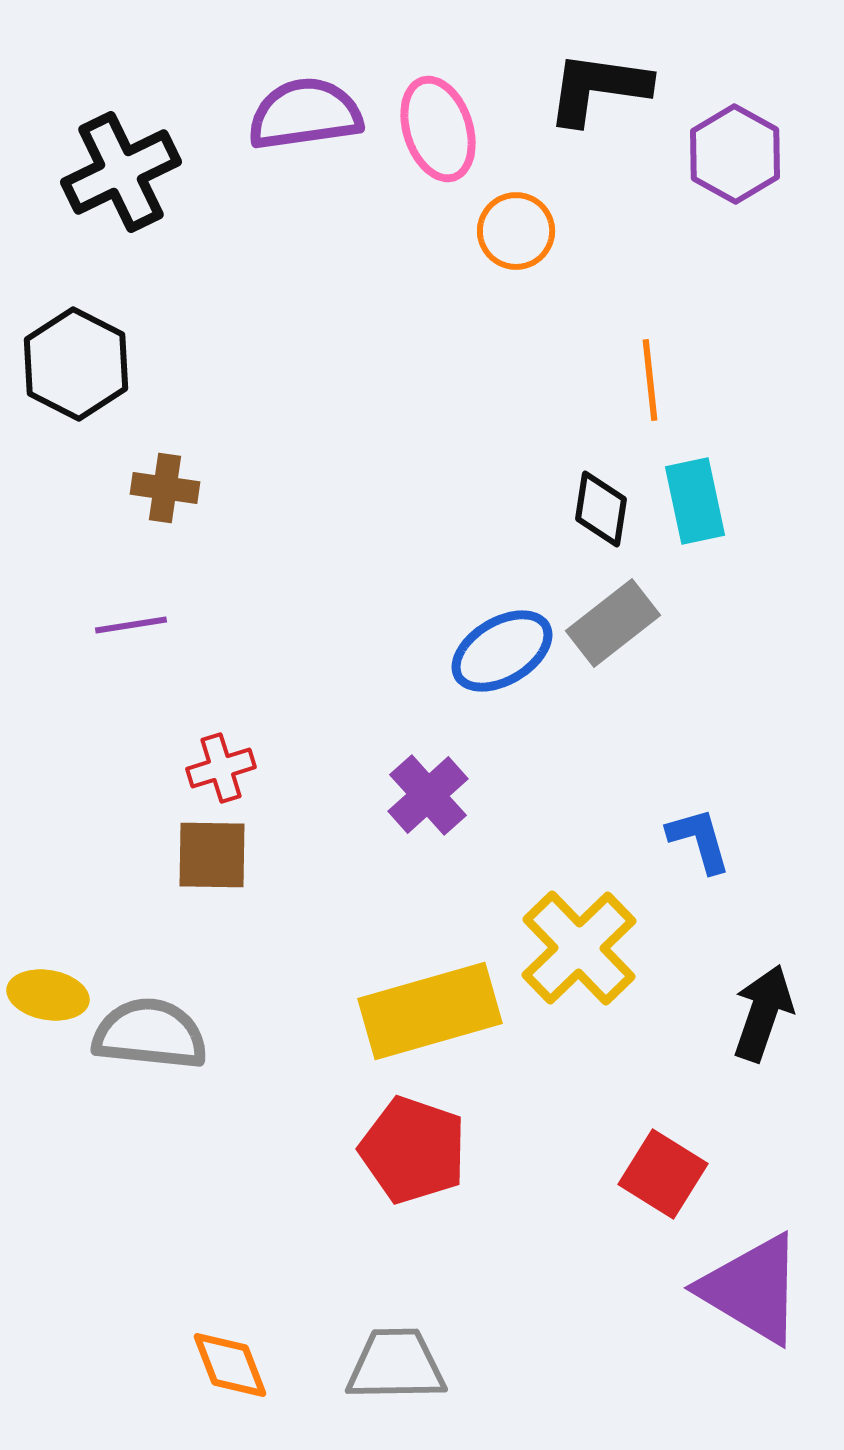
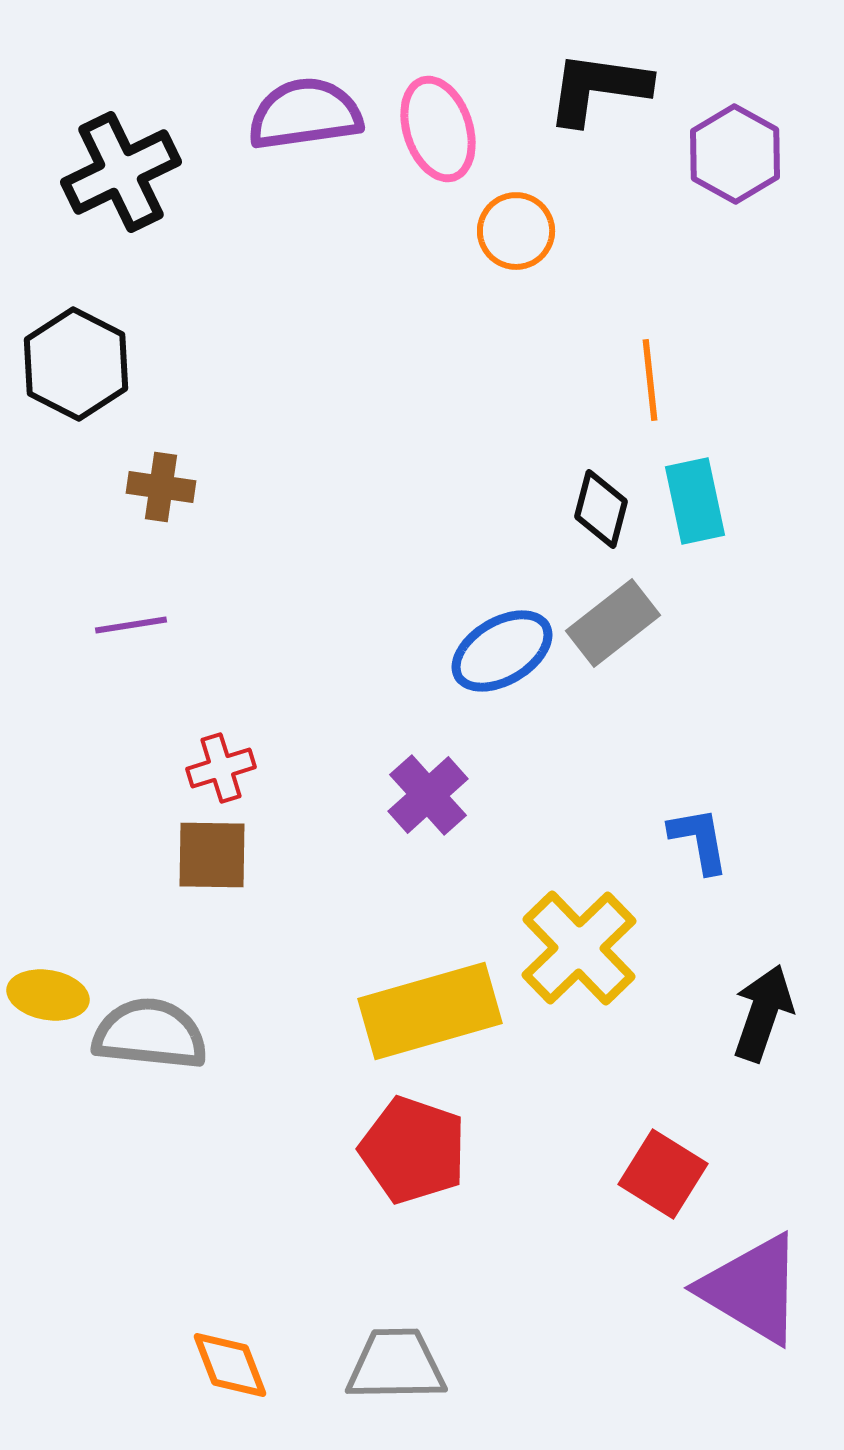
brown cross: moved 4 px left, 1 px up
black diamond: rotated 6 degrees clockwise
blue L-shape: rotated 6 degrees clockwise
